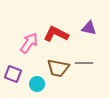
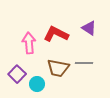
purple triangle: rotated 21 degrees clockwise
pink arrow: rotated 40 degrees counterclockwise
purple square: moved 4 px right; rotated 24 degrees clockwise
